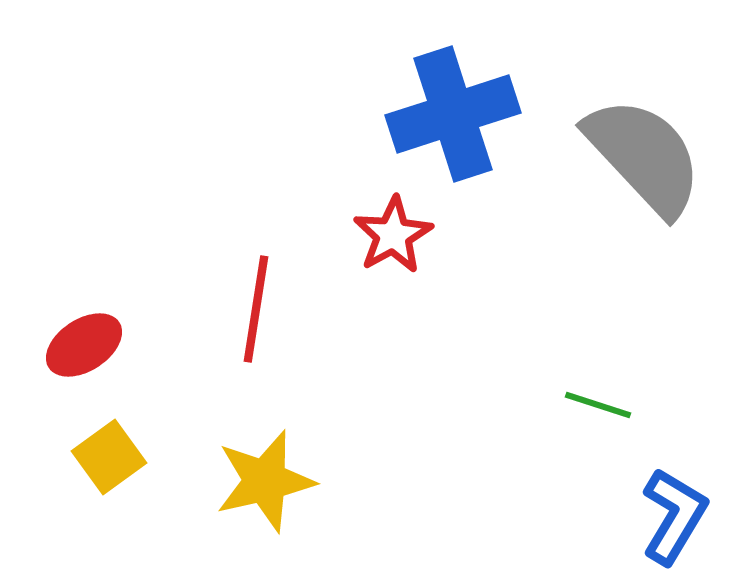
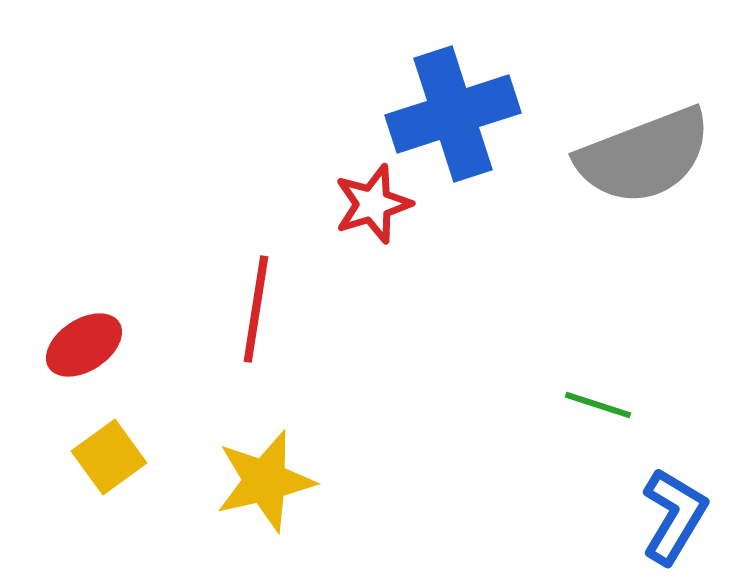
gray semicircle: rotated 112 degrees clockwise
red star: moved 20 px left, 31 px up; rotated 12 degrees clockwise
